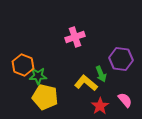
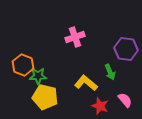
purple hexagon: moved 5 px right, 10 px up
green arrow: moved 9 px right, 2 px up
red star: rotated 18 degrees counterclockwise
